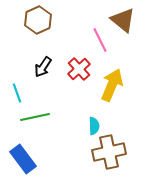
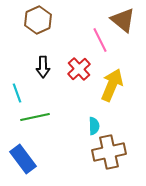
black arrow: rotated 35 degrees counterclockwise
